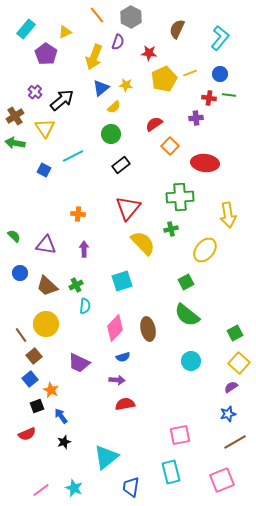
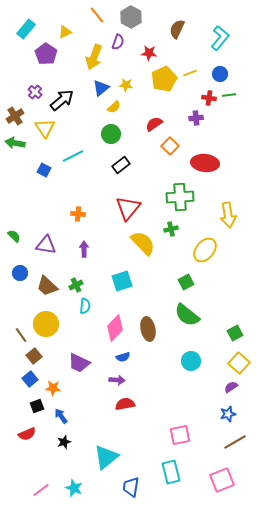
green line at (229, 95): rotated 16 degrees counterclockwise
orange star at (51, 390): moved 2 px right, 2 px up; rotated 21 degrees counterclockwise
